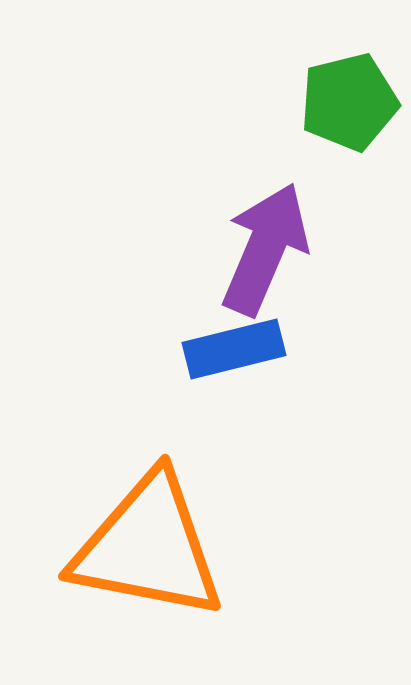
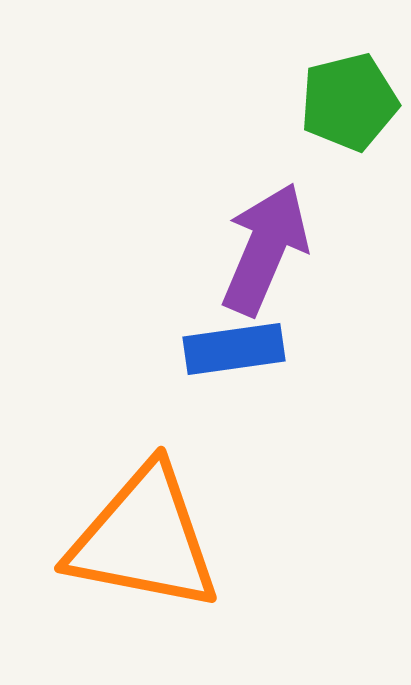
blue rectangle: rotated 6 degrees clockwise
orange triangle: moved 4 px left, 8 px up
